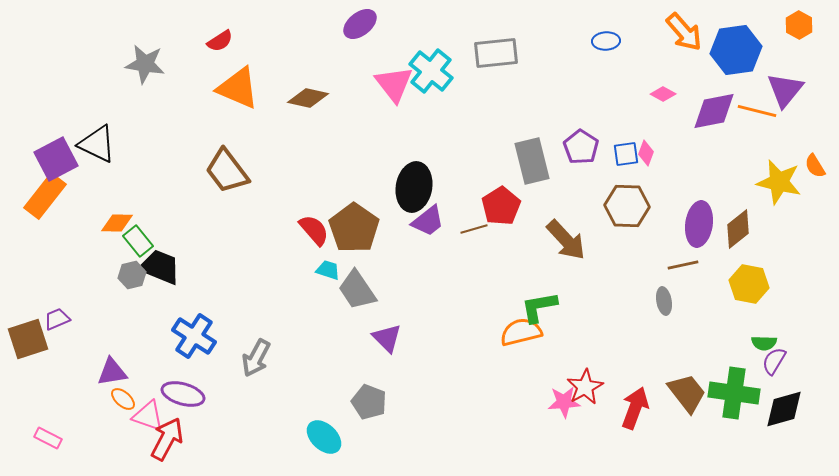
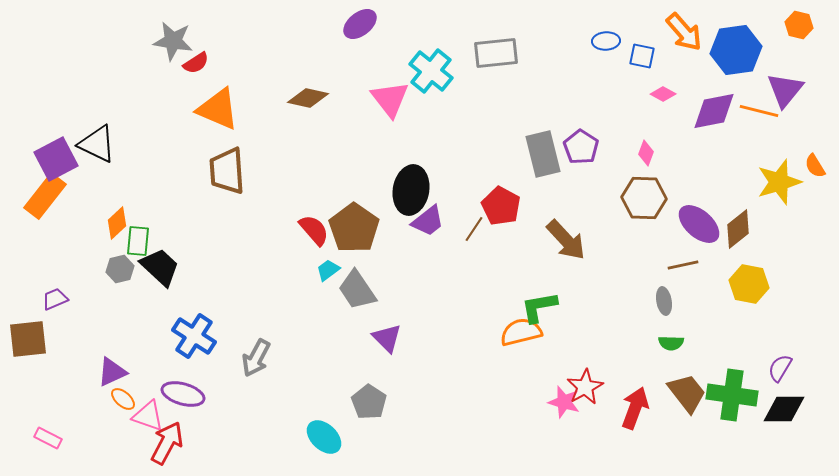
orange hexagon at (799, 25): rotated 16 degrees counterclockwise
red semicircle at (220, 41): moved 24 px left, 22 px down
gray star at (145, 64): moved 28 px right, 23 px up
pink triangle at (394, 84): moved 4 px left, 15 px down
orange triangle at (238, 88): moved 20 px left, 21 px down
orange line at (757, 111): moved 2 px right
blue square at (626, 154): moved 16 px right, 98 px up; rotated 20 degrees clockwise
gray rectangle at (532, 161): moved 11 px right, 7 px up
brown trapezoid at (227, 171): rotated 33 degrees clockwise
yellow star at (779, 182): rotated 30 degrees counterclockwise
black ellipse at (414, 187): moved 3 px left, 3 px down
red pentagon at (501, 206): rotated 12 degrees counterclockwise
brown hexagon at (627, 206): moved 17 px right, 8 px up
orange diamond at (117, 223): rotated 44 degrees counterclockwise
purple ellipse at (699, 224): rotated 57 degrees counterclockwise
brown line at (474, 229): rotated 40 degrees counterclockwise
green rectangle at (138, 241): rotated 44 degrees clockwise
black trapezoid at (160, 267): rotated 21 degrees clockwise
cyan trapezoid at (328, 270): rotated 55 degrees counterclockwise
gray hexagon at (132, 275): moved 12 px left, 6 px up
purple trapezoid at (57, 319): moved 2 px left, 20 px up
brown square at (28, 339): rotated 12 degrees clockwise
green semicircle at (764, 343): moved 93 px left
purple semicircle at (774, 361): moved 6 px right, 7 px down
purple triangle at (112, 372): rotated 16 degrees counterclockwise
green cross at (734, 393): moved 2 px left, 2 px down
gray pentagon at (369, 402): rotated 12 degrees clockwise
pink star at (564, 402): rotated 20 degrees clockwise
black diamond at (784, 409): rotated 15 degrees clockwise
red arrow at (167, 439): moved 4 px down
